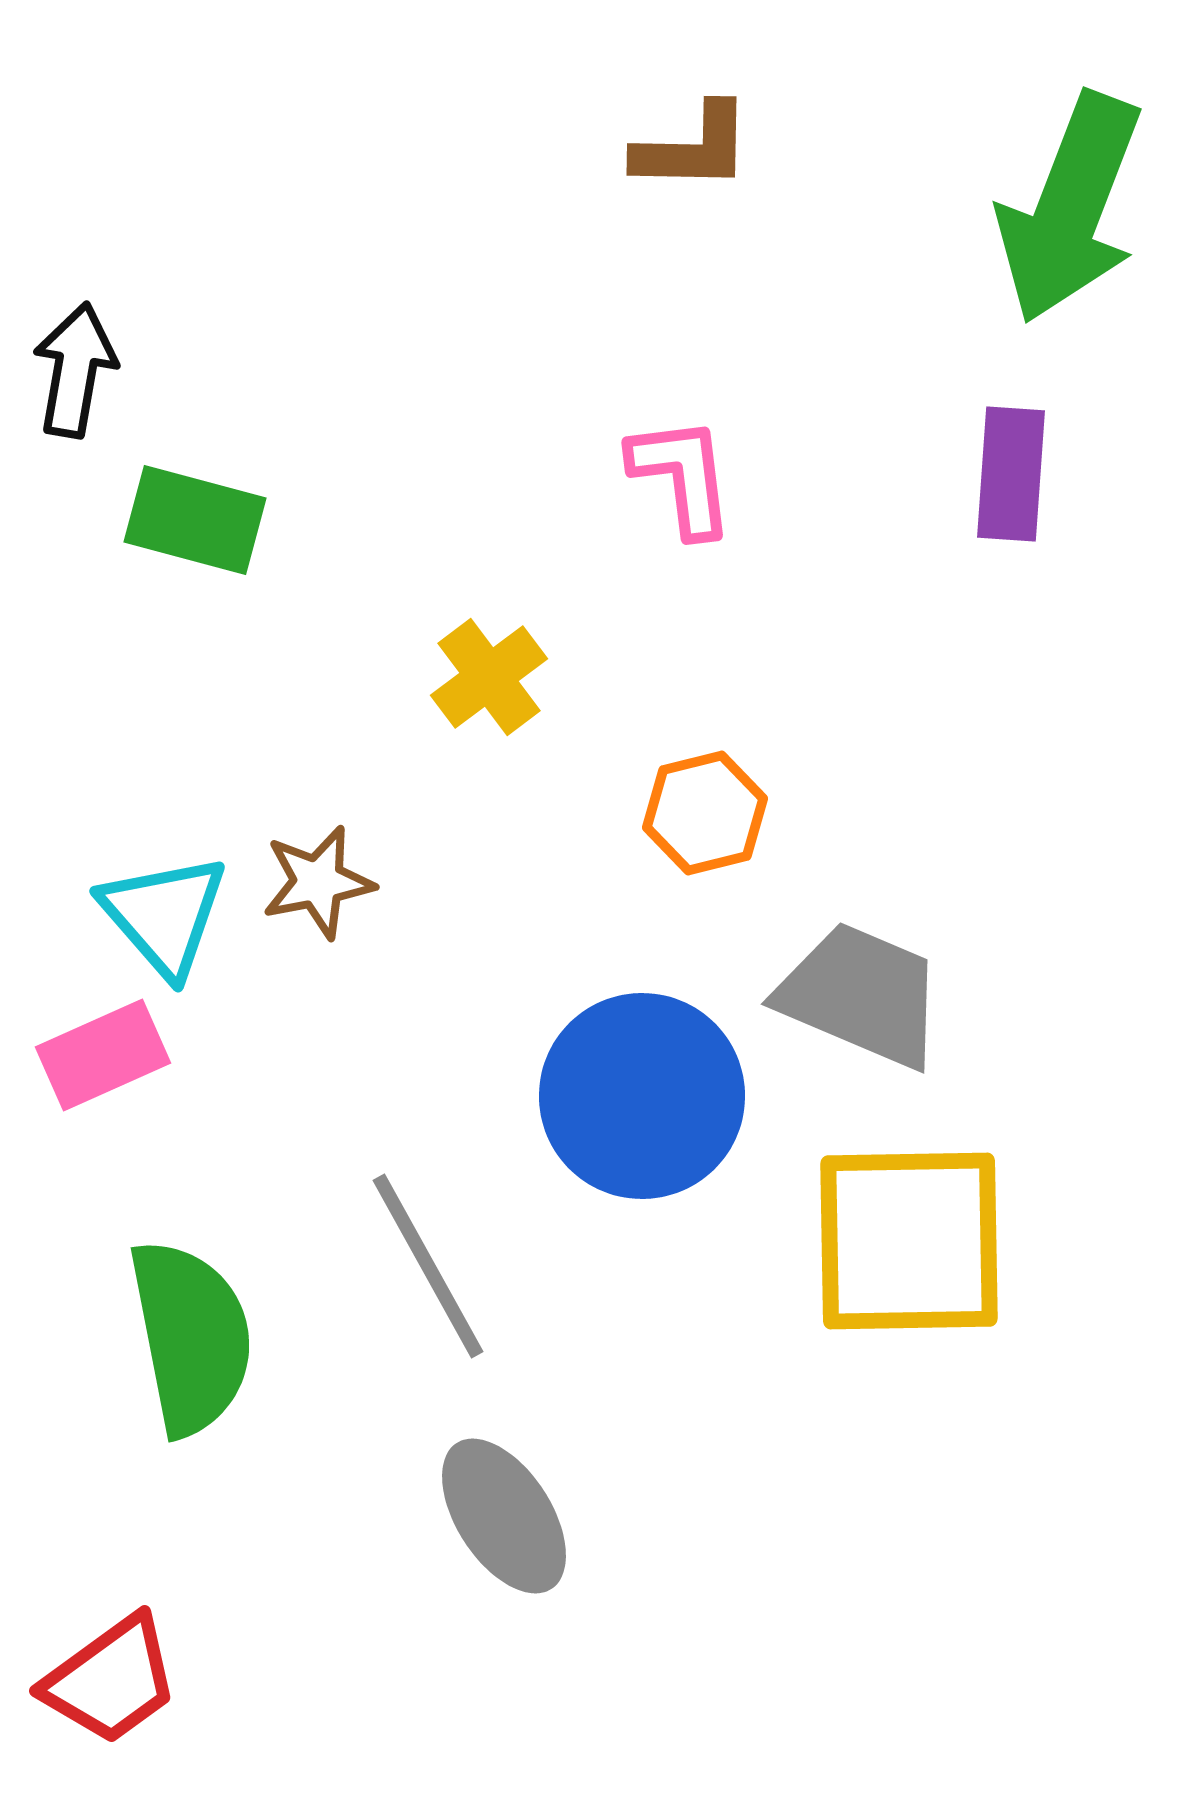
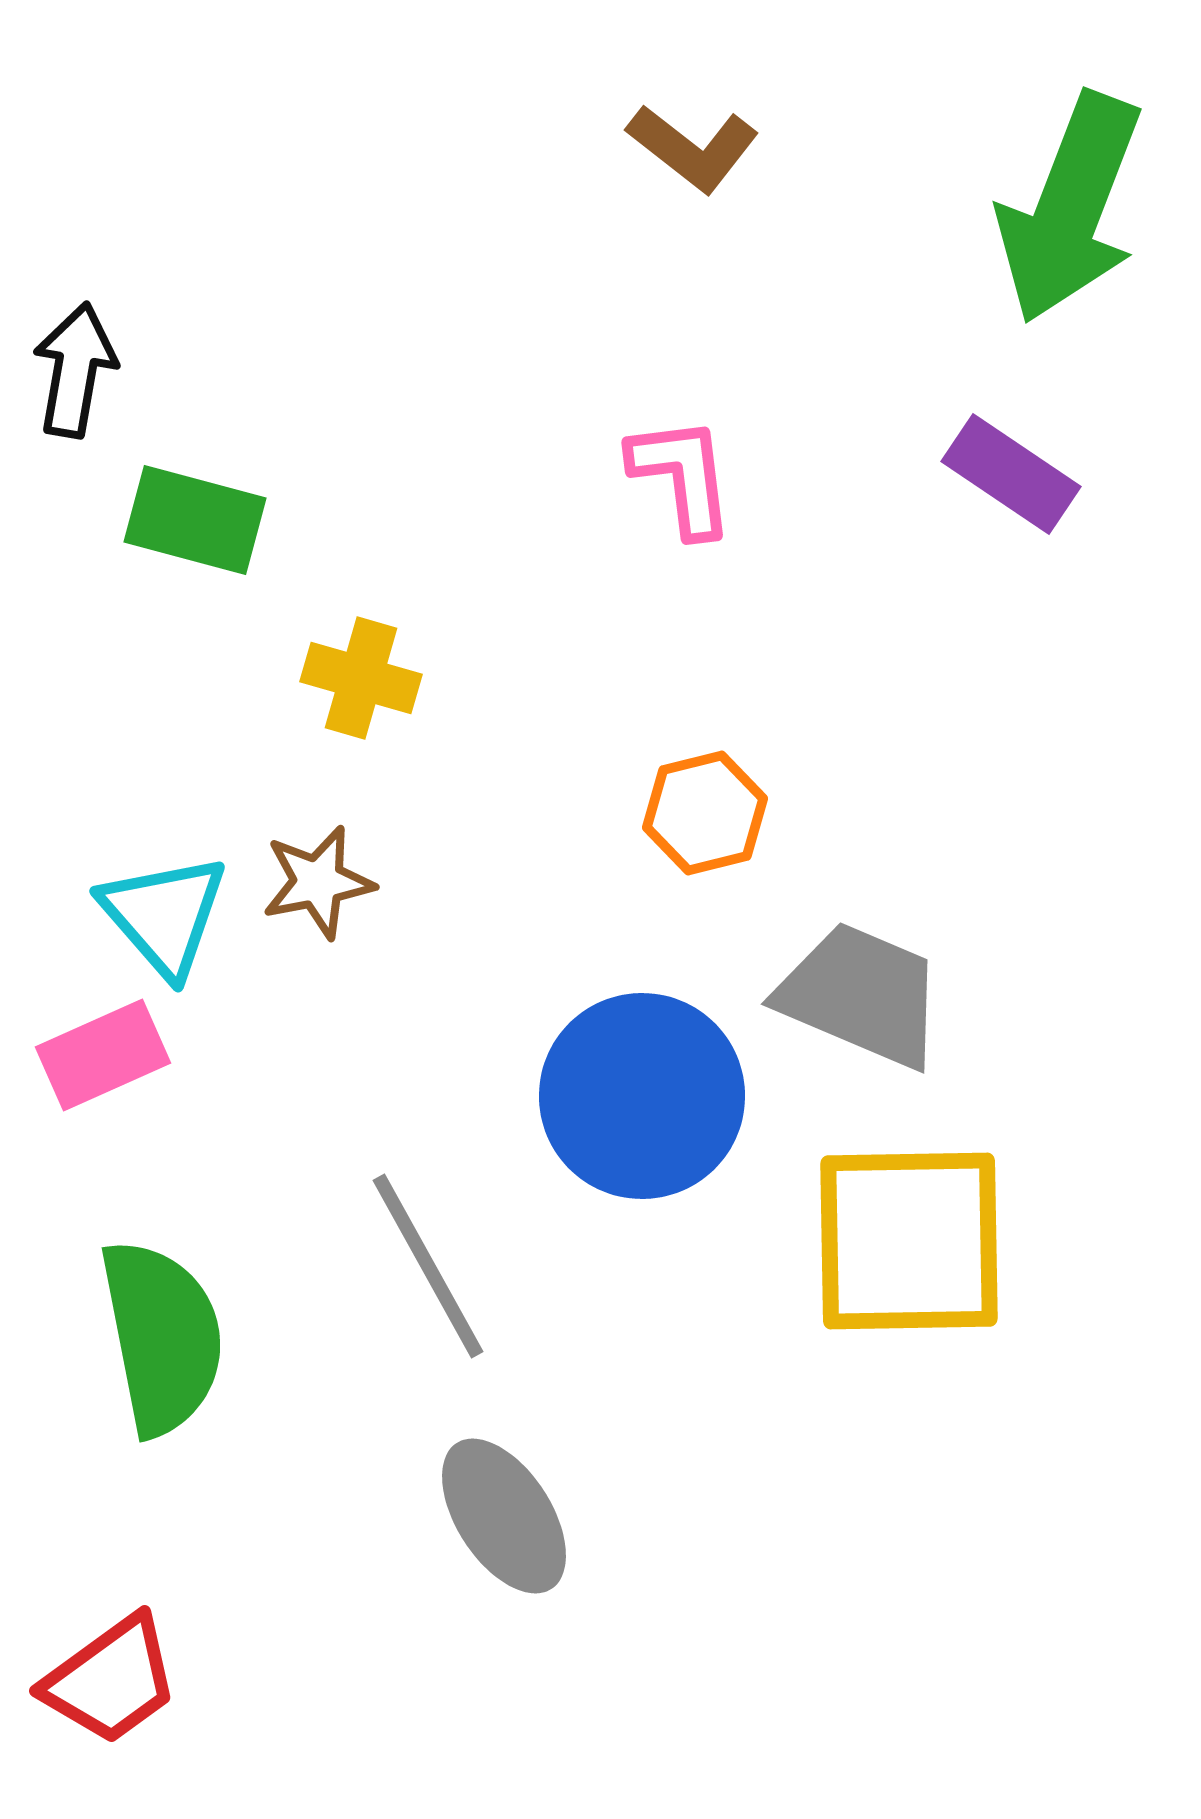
brown L-shape: rotated 37 degrees clockwise
purple rectangle: rotated 60 degrees counterclockwise
yellow cross: moved 128 px left, 1 px down; rotated 37 degrees counterclockwise
green semicircle: moved 29 px left
